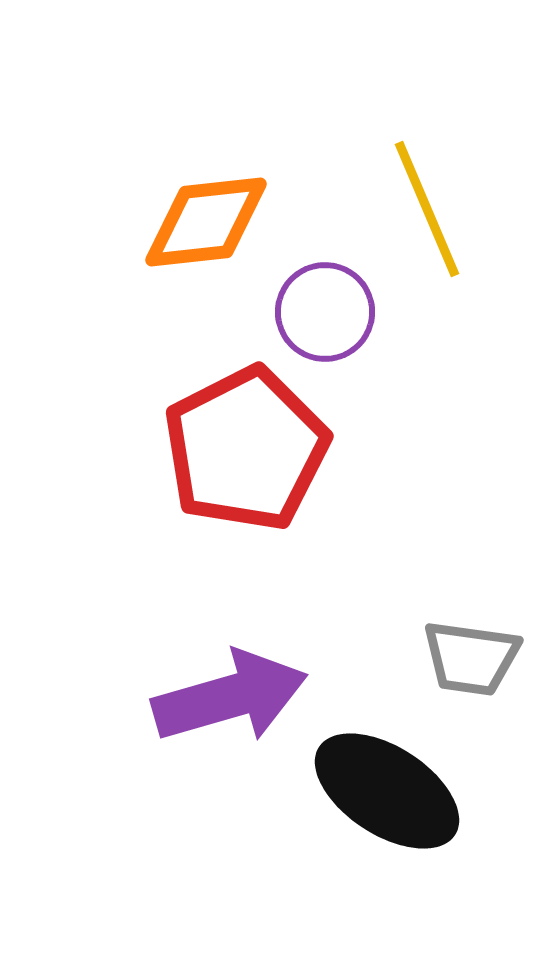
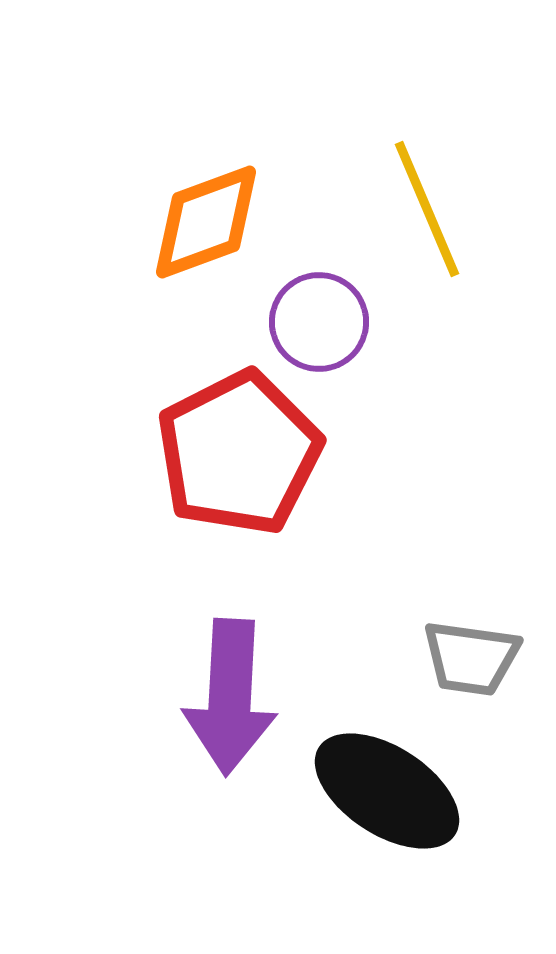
orange diamond: rotated 14 degrees counterclockwise
purple circle: moved 6 px left, 10 px down
red pentagon: moved 7 px left, 4 px down
purple arrow: rotated 109 degrees clockwise
